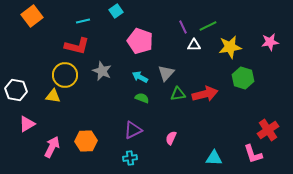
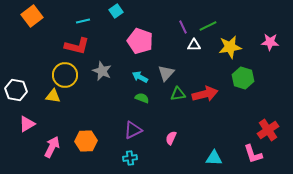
pink star: rotated 12 degrees clockwise
